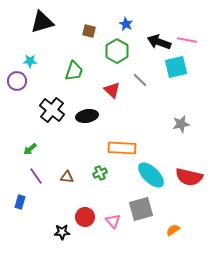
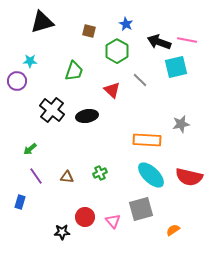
orange rectangle: moved 25 px right, 8 px up
